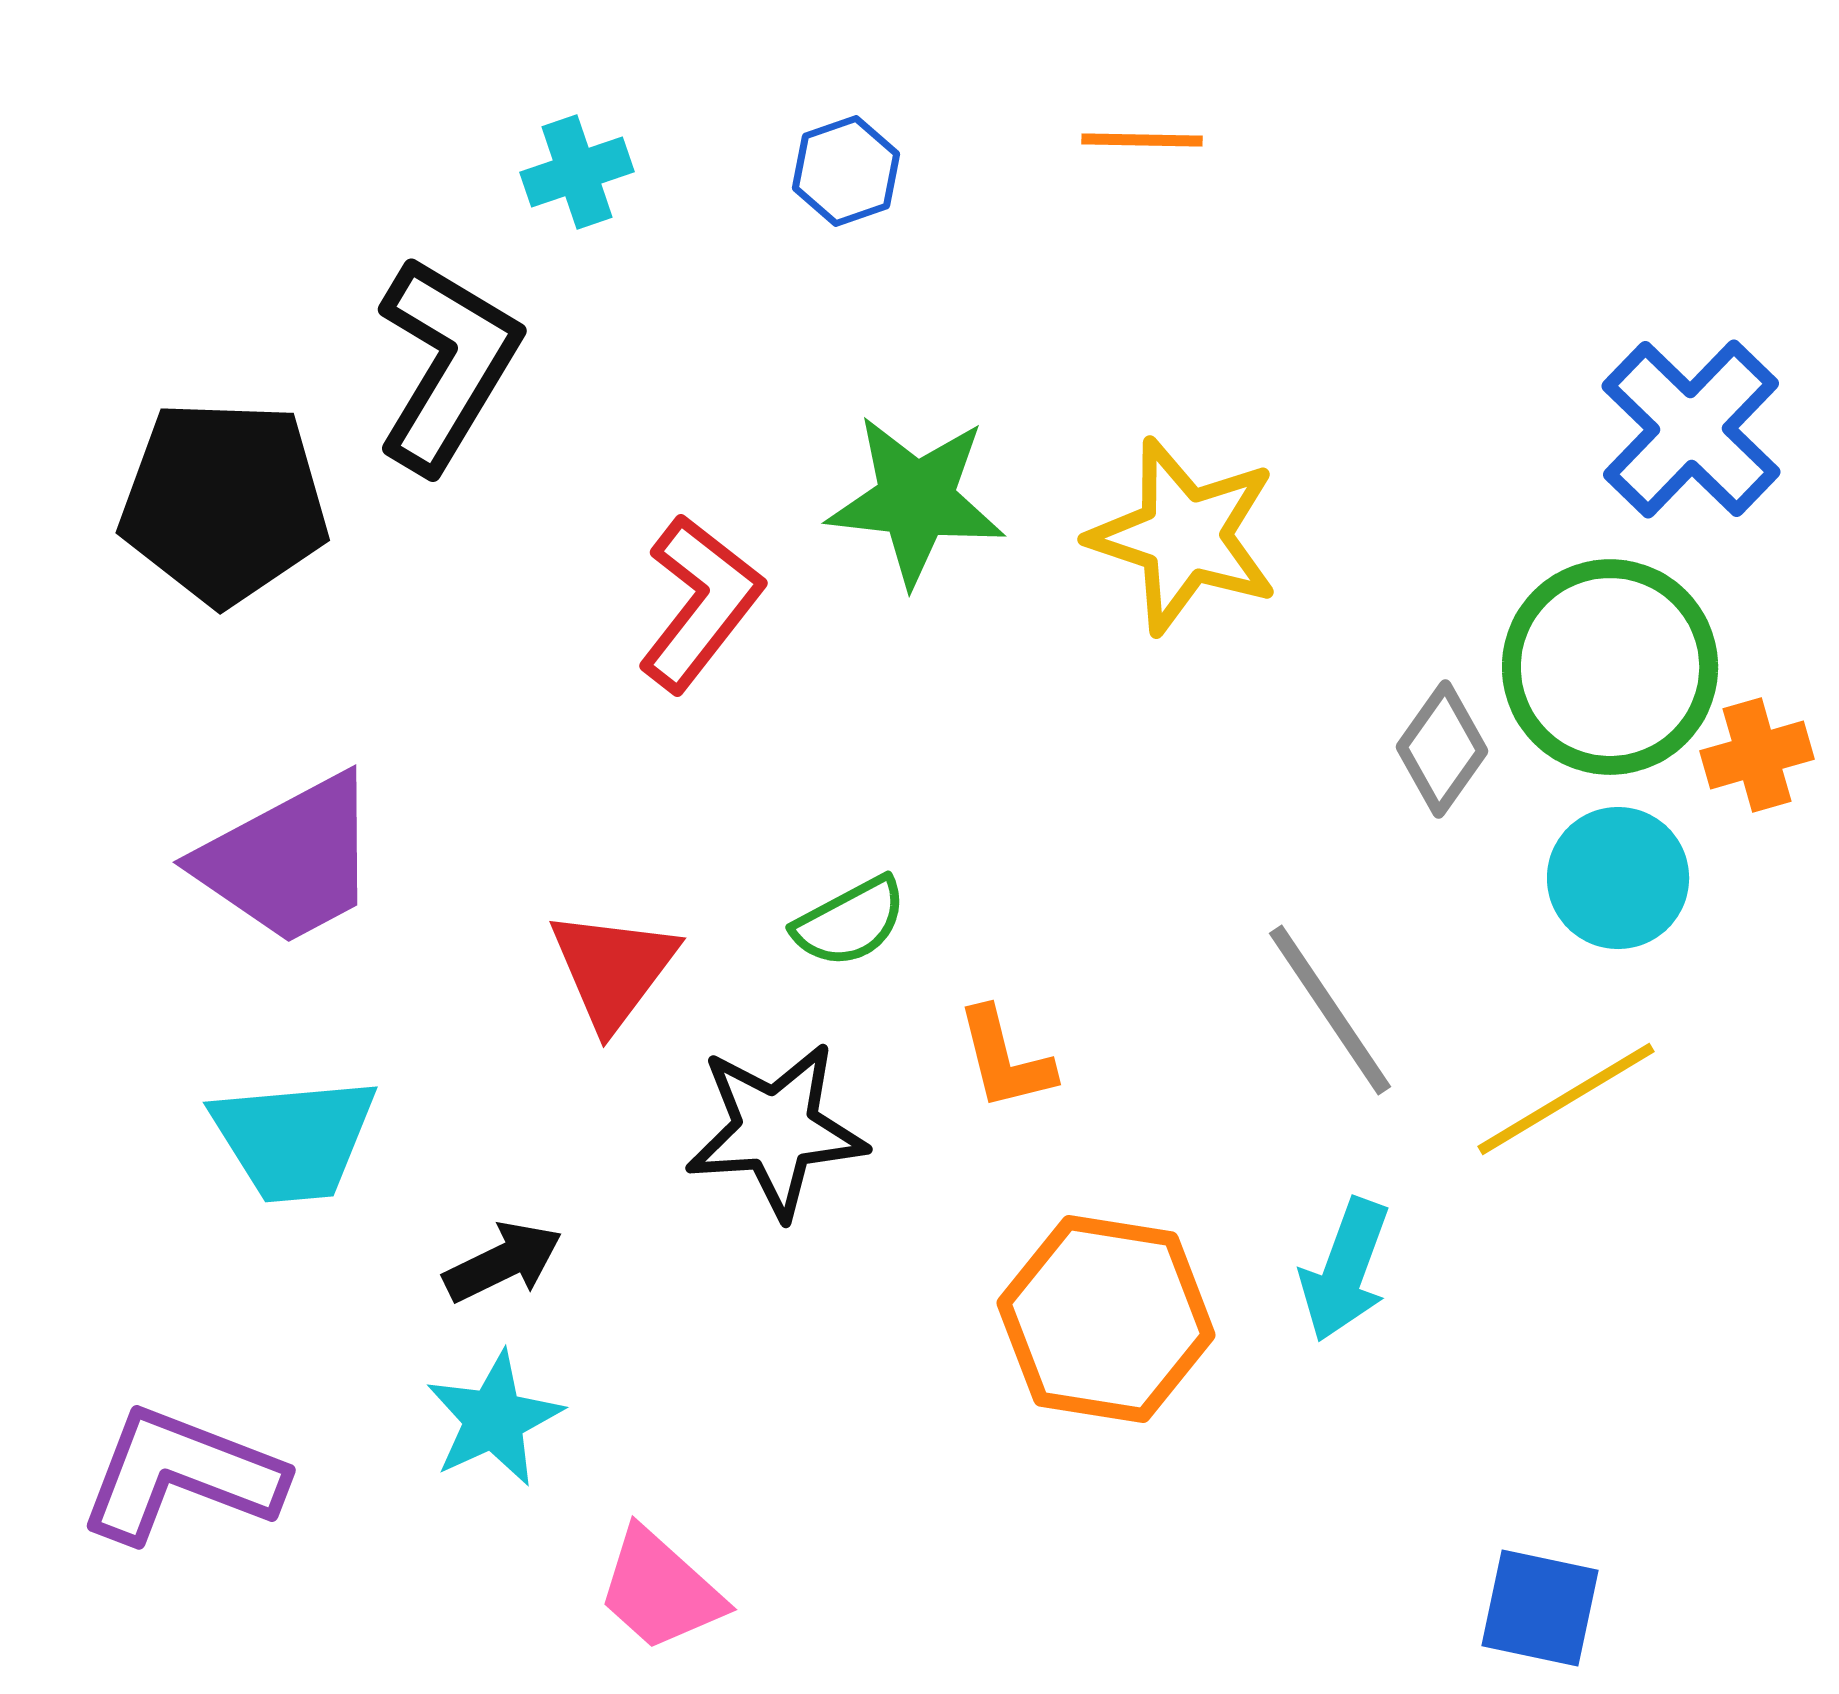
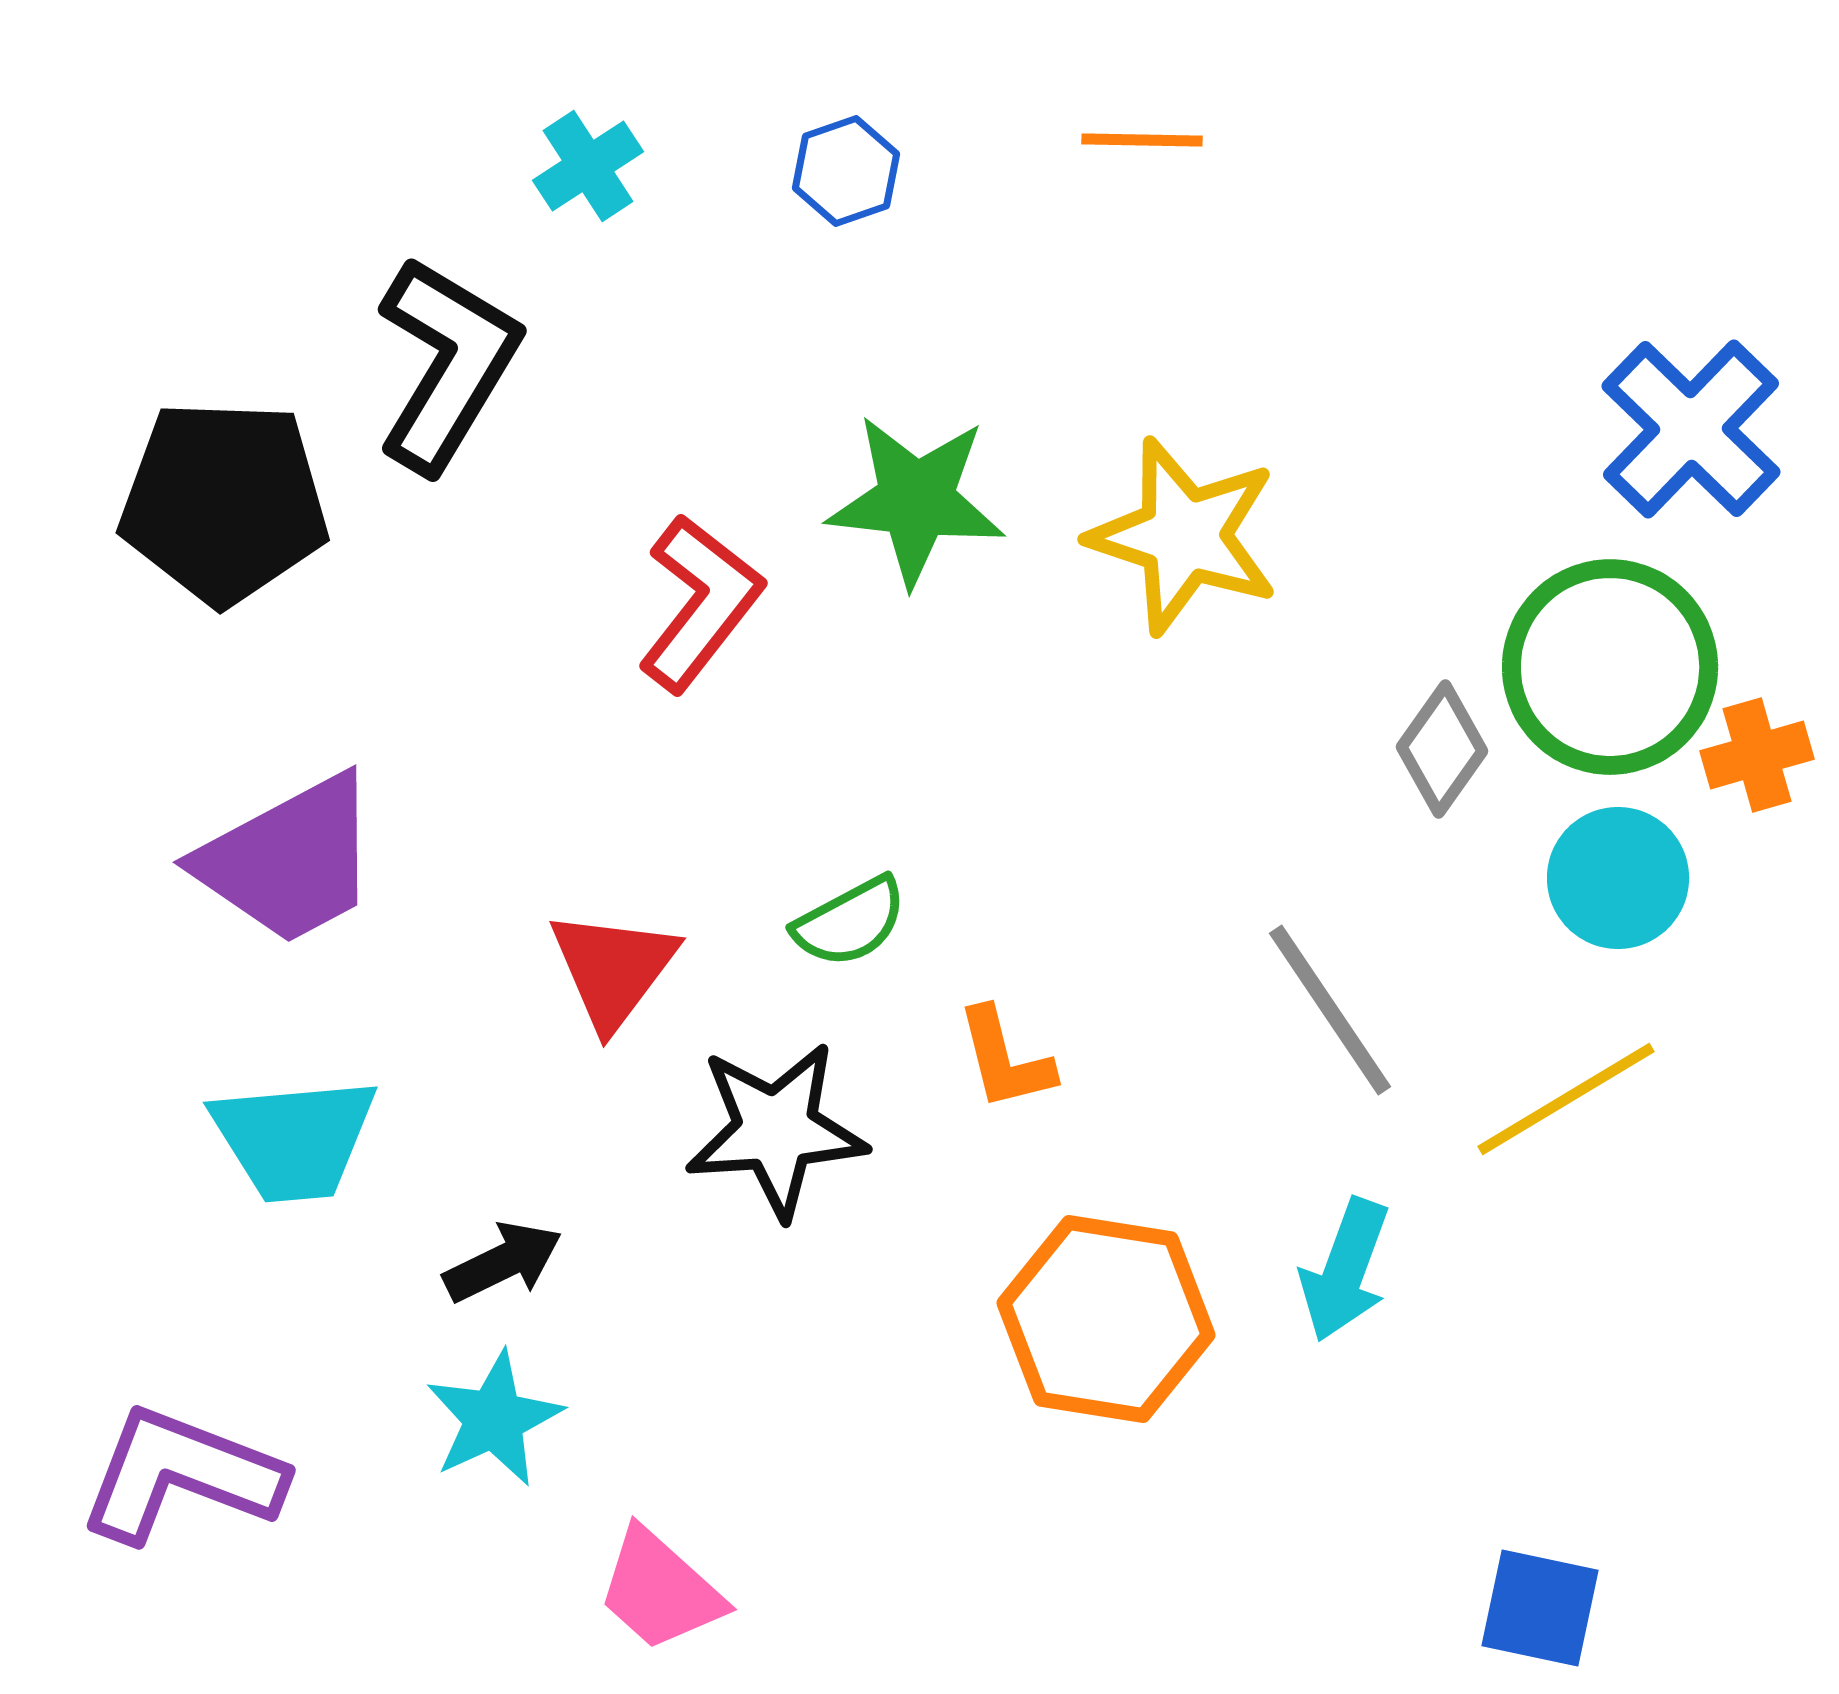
cyan cross: moved 11 px right, 6 px up; rotated 14 degrees counterclockwise
